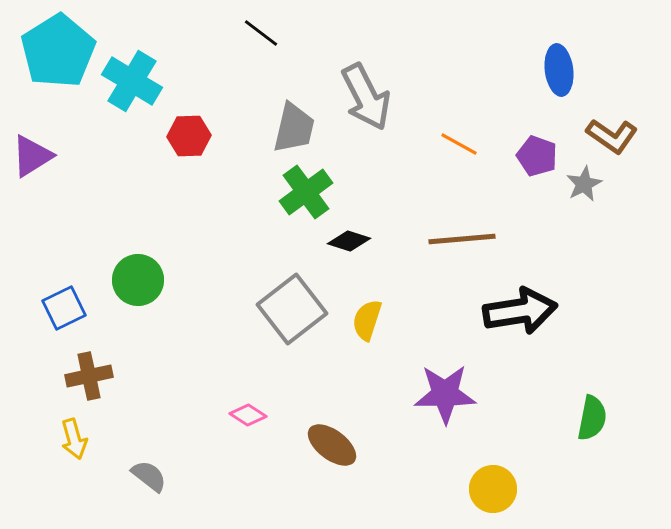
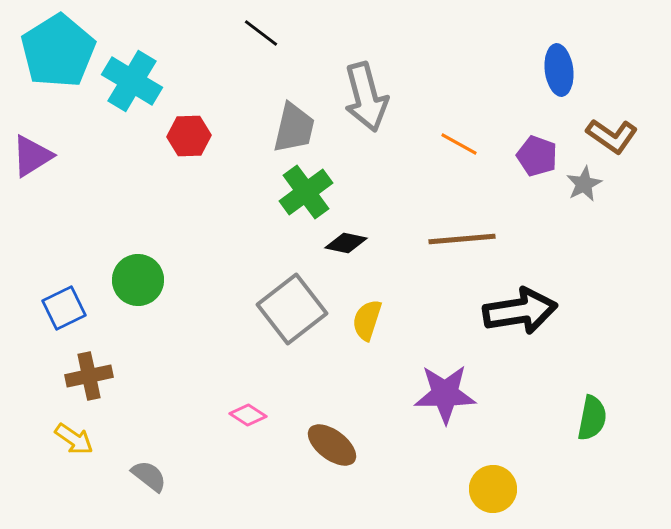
gray arrow: rotated 12 degrees clockwise
black diamond: moved 3 px left, 2 px down; rotated 6 degrees counterclockwise
yellow arrow: rotated 39 degrees counterclockwise
